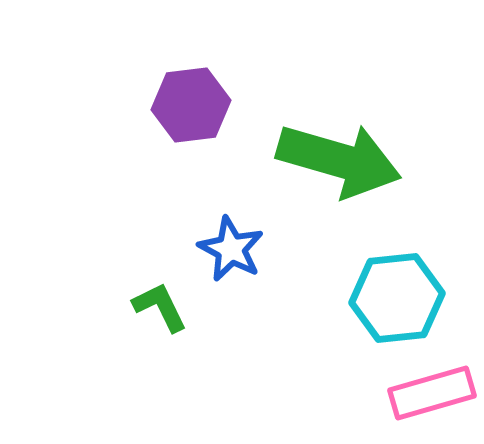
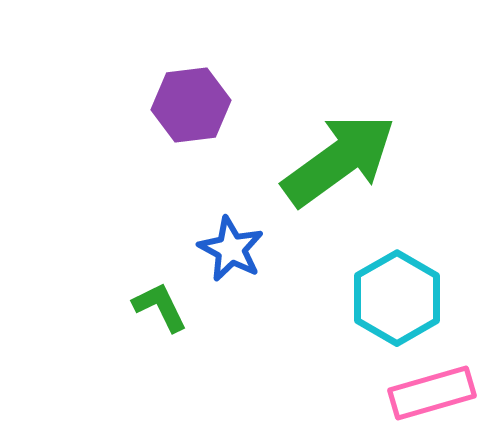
green arrow: rotated 52 degrees counterclockwise
cyan hexagon: rotated 24 degrees counterclockwise
